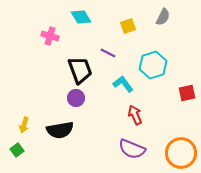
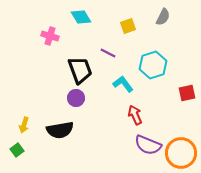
purple semicircle: moved 16 px right, 4 px up
